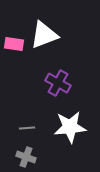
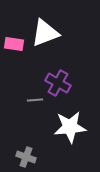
white triangle: moved 1 px right, 2 px up
gray line: moved 8 px right, 28 px up
